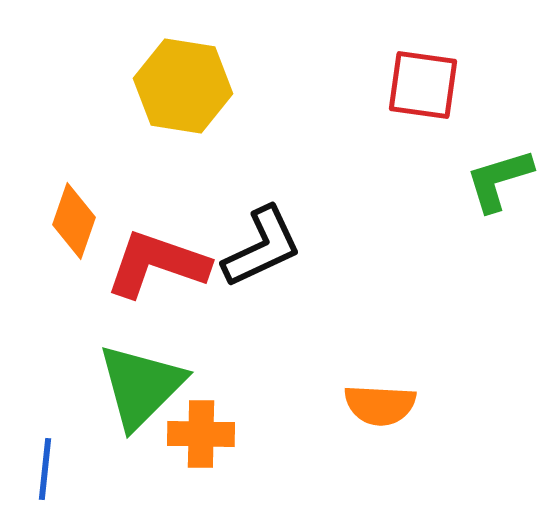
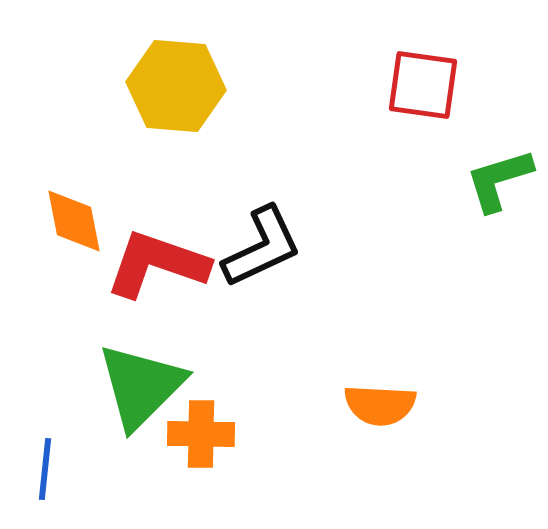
yellow hexagon: moved 7 px left; rotated 4 degrees counterclockwise
orange diamond: rotated 30 degrees counterclockwise
